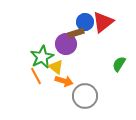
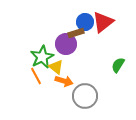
green semicircle: moved 1 px left, 1 px down
